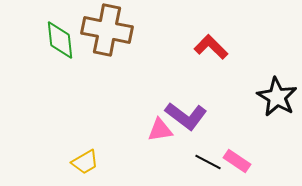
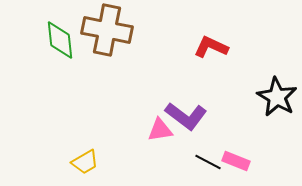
red L-shape: rotated 20 degrees counterclockwise
pink rectangle: moved 1 px left; rotated 12 degrees counterclockwise
